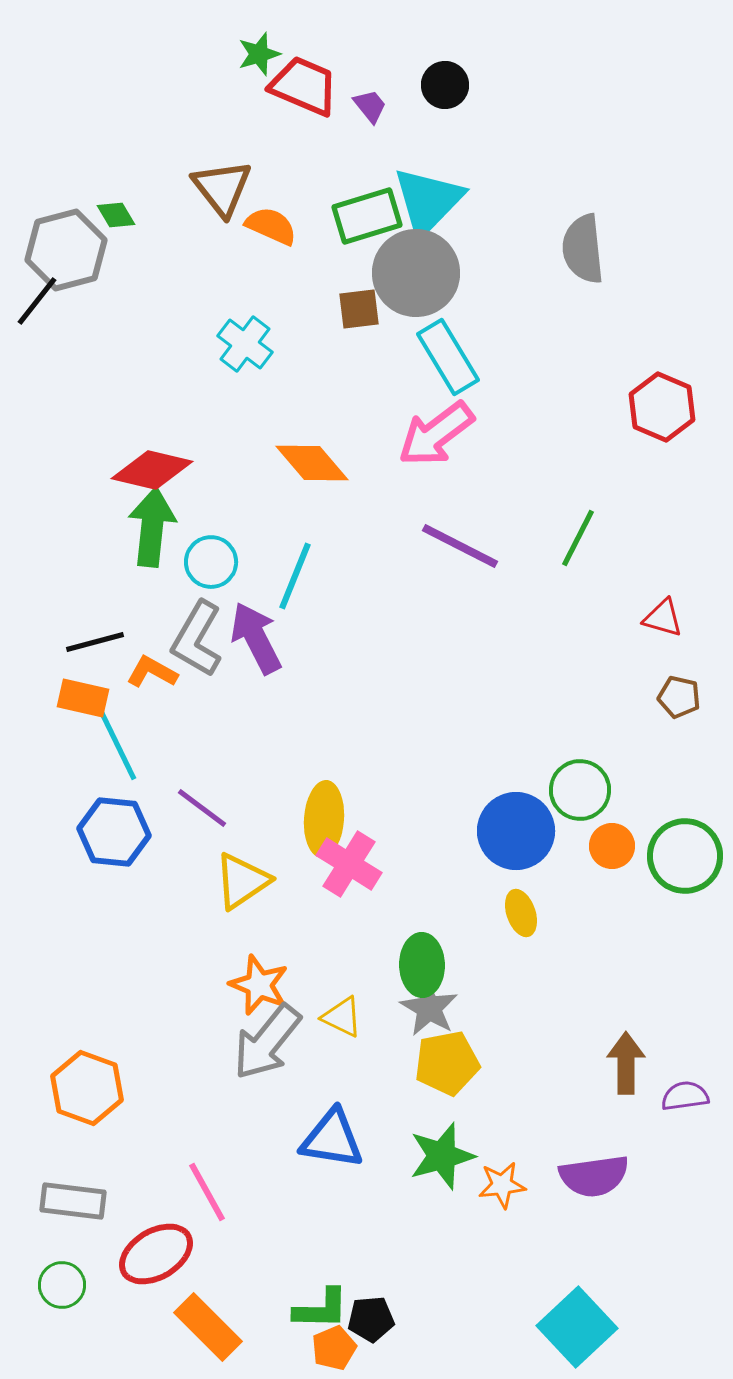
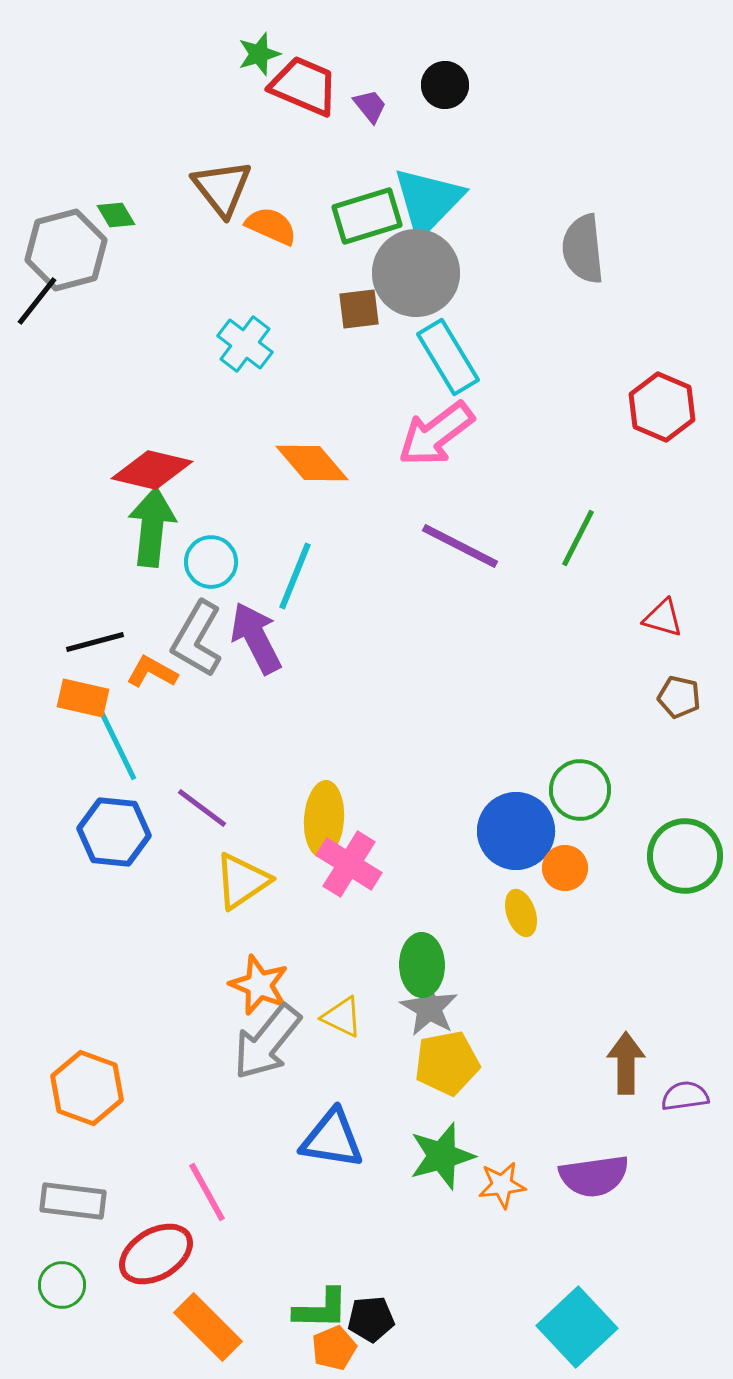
orange circle at (612, 846): moved 47 px left, 22 px down
